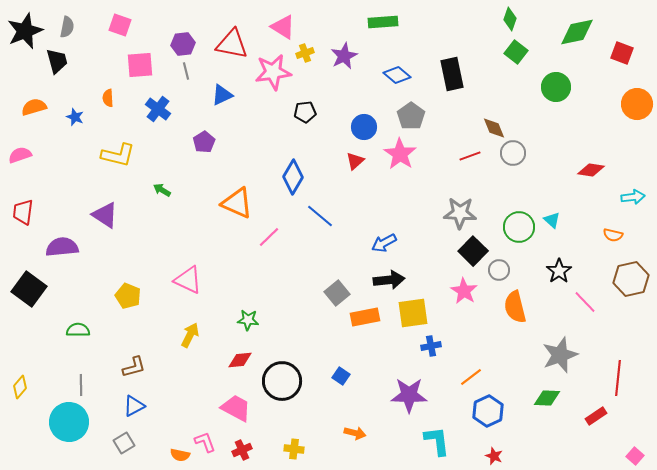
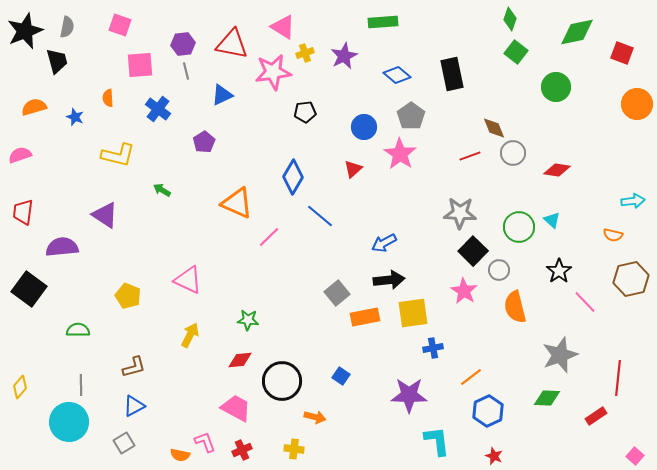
red triangle at (355, 161): moved 2 px left, 8 px down
red diamond at (591, 170): moved 34 px left
cyan arrow at (633, 197): moved 4 px down
blue cross at (431, 346): moved 2 px right, 2 px down
orange arrow at (355, 433): moved 40 px left, 16 px up
